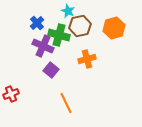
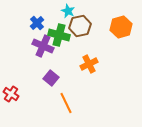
orange hexagon: moved 7 px right, 1 px up
orange cross: moved 2 px right, 5 px down; rotated 12 degrees counterclockwise
purple square: moved 8 px down
red cross: rotated 35 degrees counterclockwise
